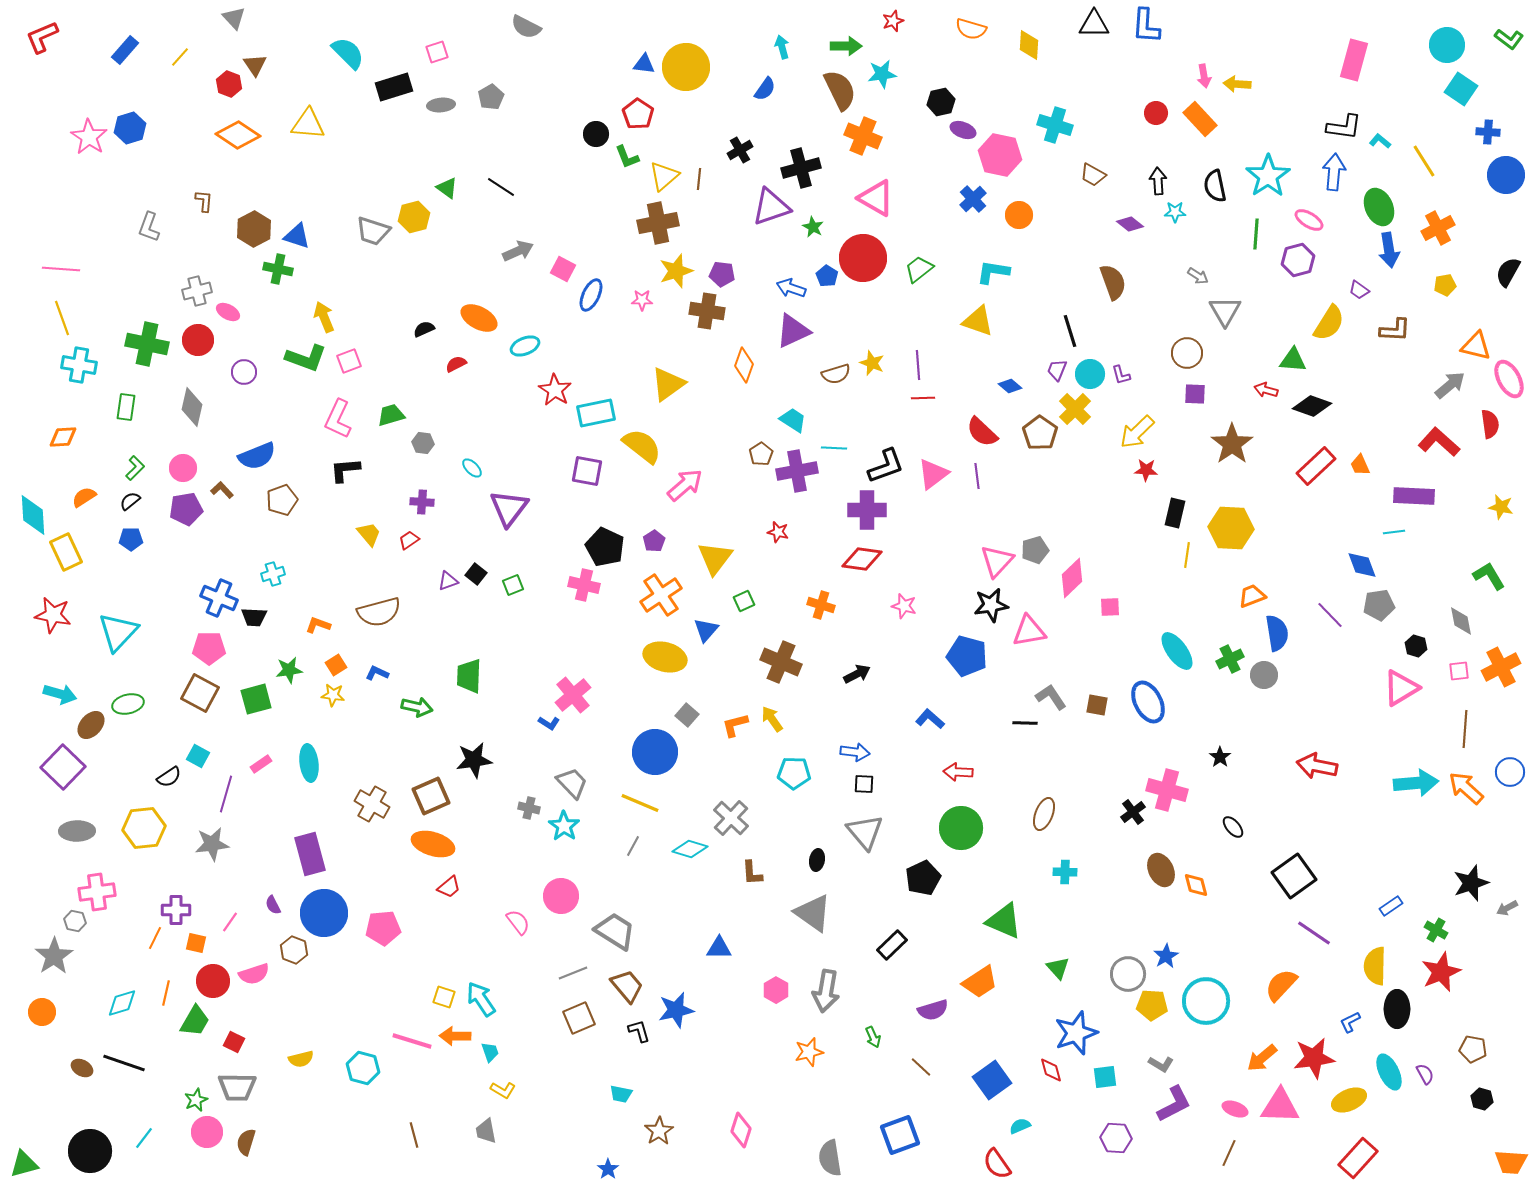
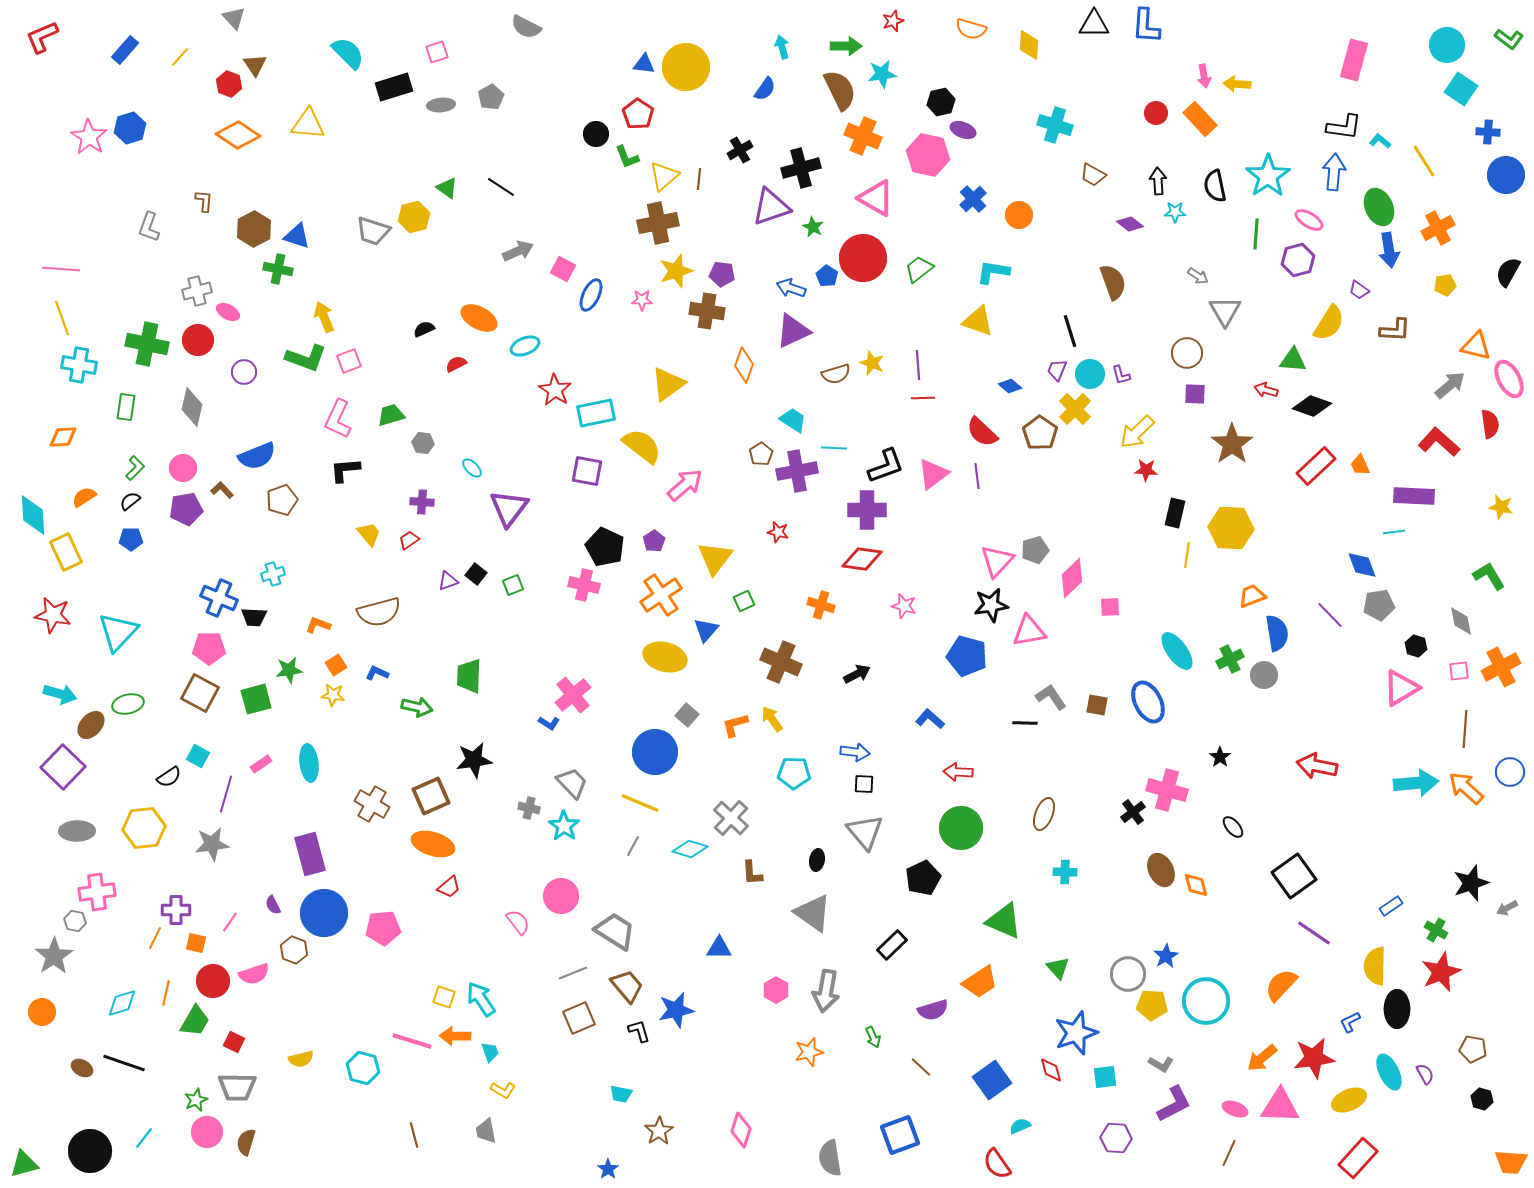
pink hexagon at (1000, 155): moved 72 px left
